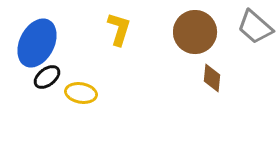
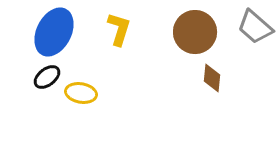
blue ellipse: moved 17 px right, 11 px up
